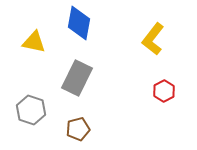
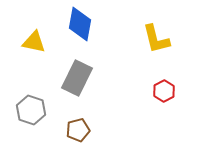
blue diamond: moved 1 px right, 1 px down
yellow L-shape: moved 3 px right; rotated 52 degrees counterclockwise
brown pentagon: moved 1 px down
